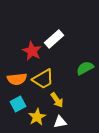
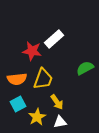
red star: rotated 18 degrees counterclockwise
yellow trapezoid: rotated 40 degrees counterclockwise
yellow arrow: moved 2 px down
